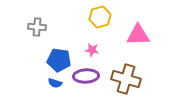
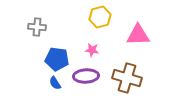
blue pentagon: moved 2 px left, 1 px up
brown cross: moved 1 px right, 1 px up
blue semicircle: rotated 40 degrees clockwise
